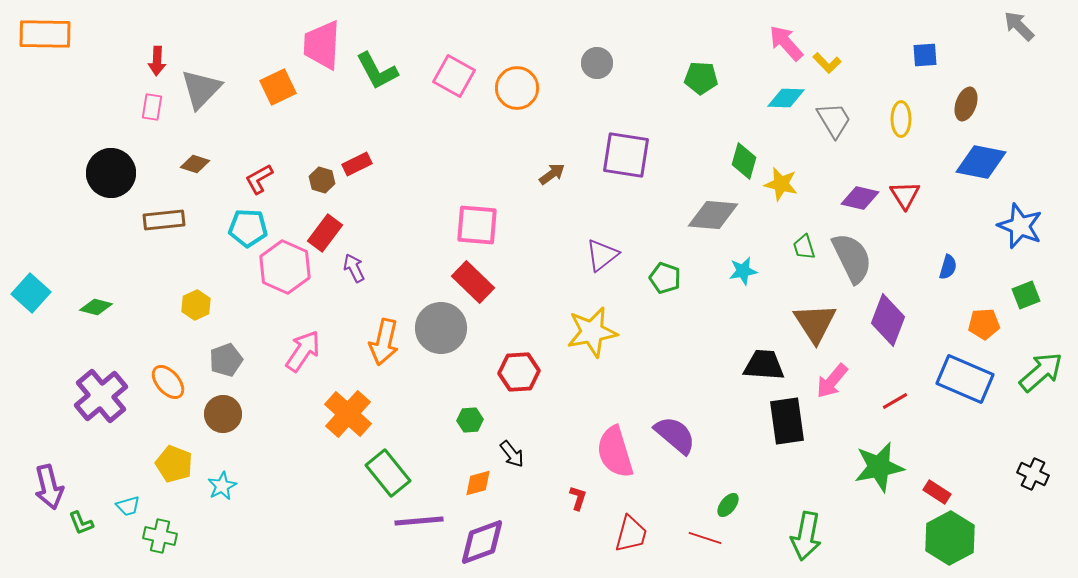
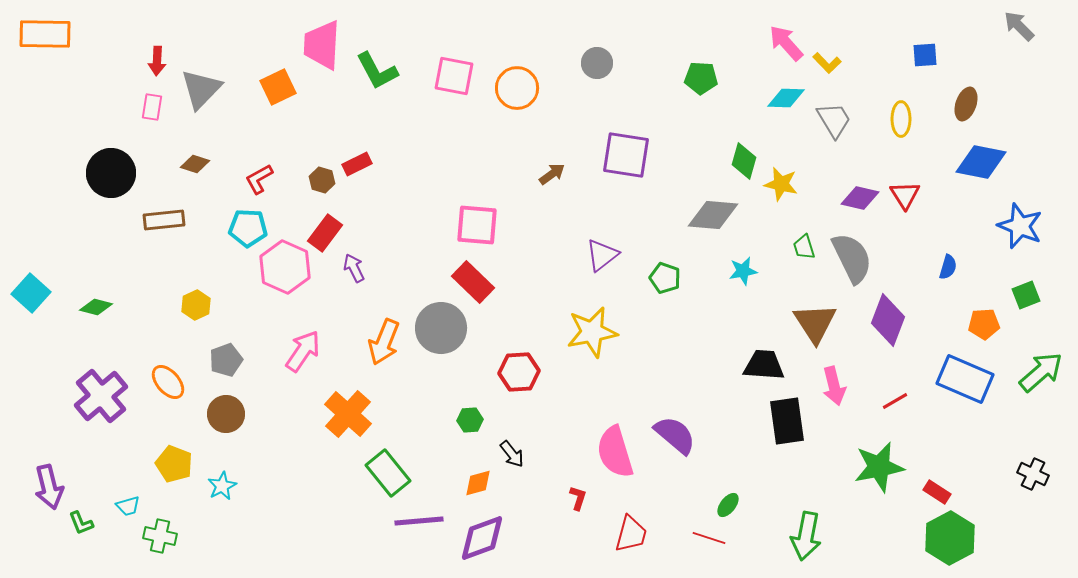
pink square at (454, 76): rotated 18 degrees counterclockwise
orange arrow at (384, 342): rotated 9 degrees clockwise
pink arrow at (832, 381): moved 2 px right, 5 px down; rotated 54 degrees counterclockwise
brown circle at (223, 414): moved 3 px right
red line at (705, 538): moved 4 px right
purple diamond at (482, 542): moved 4 px up
